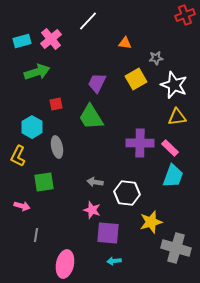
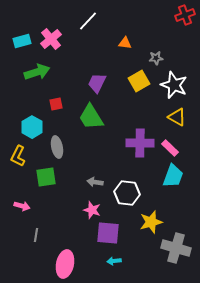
yellow square: moved 3 px right, 2 px down
yellow triangle: rotated 36 degrees clockwise
green square: moved 2 px right, 5 px up
